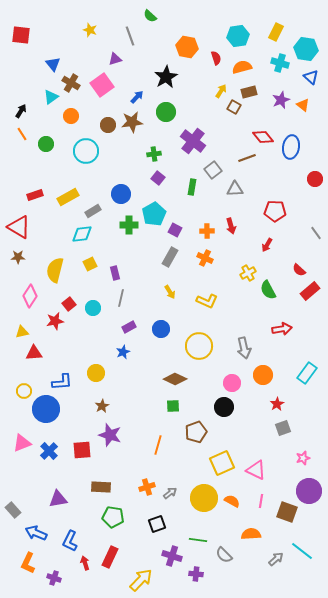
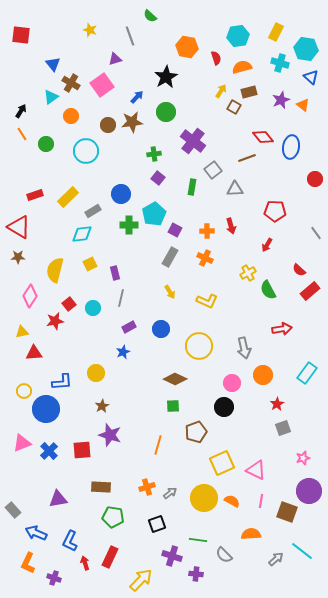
yellow rectangle at (68, 197): rotated 15 degrees counterclockwise
